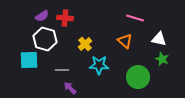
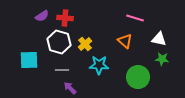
white hexagon: moved 14 px right, 3 px down
green star: rotated 16 degrees counterclockwise
